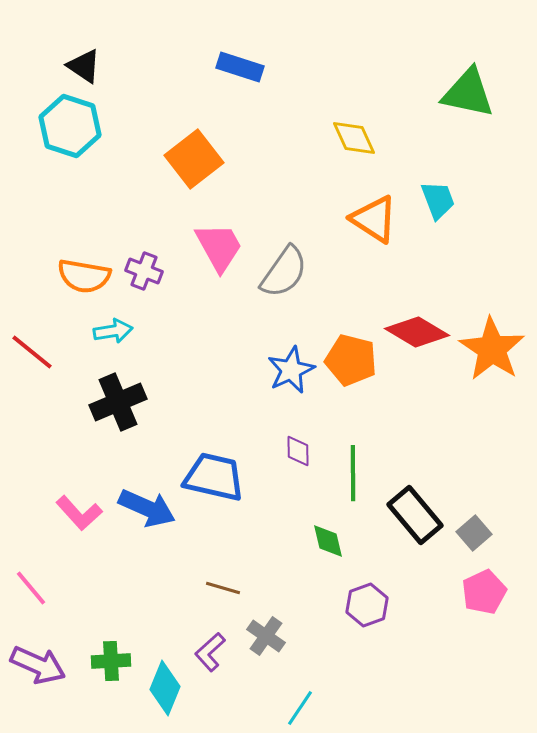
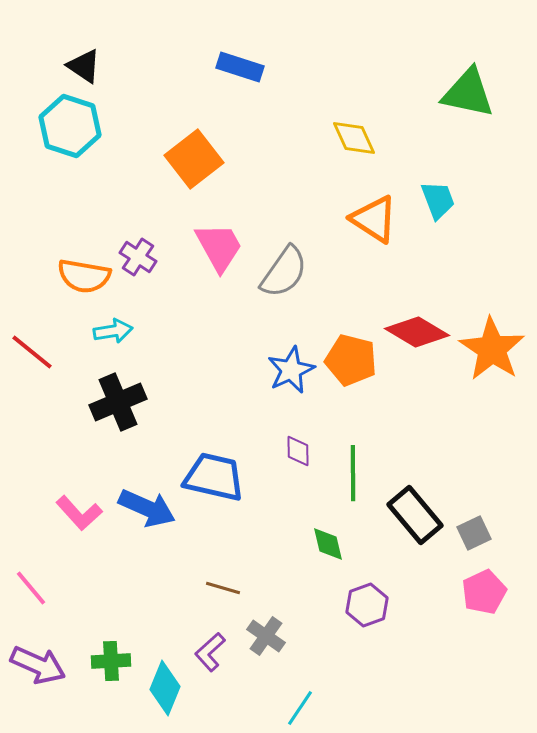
purple cross: moved 6 px left, 14 px up; rotated 12 degrees clockwise
gray square: rotated 16 degrees clockwise
green diamond: moved 3 px down
